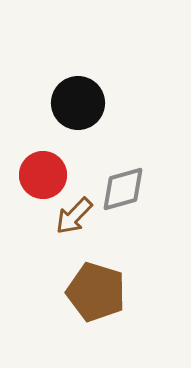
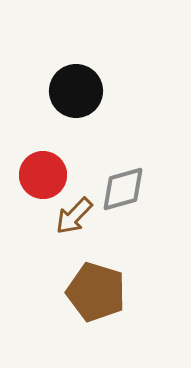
black circle: moved 2 px left, 12 px up
